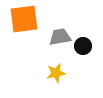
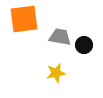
gray trapezoid: rotated 20 degrees clockwise
black circle: moved 1 px right, 1 px up
